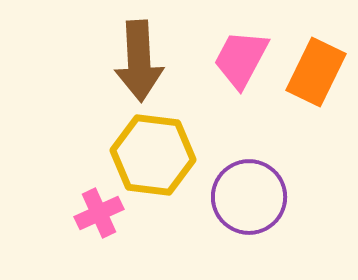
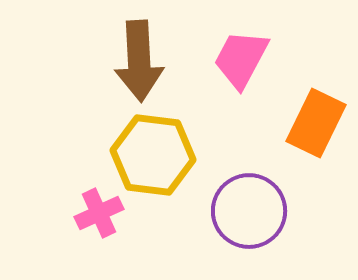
orange rectangle: moved 51 px down
purple circle: moved 14 px down
